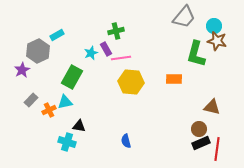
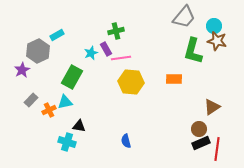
green L-shape: moved 3 px left, 3 px up
brown triangle: rotated 48 degrees counterclockwise
